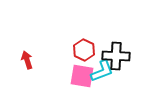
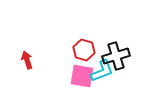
red hexagon: rotated 10 degrees counterclockwise
black cross: rotated 20 degrees counterclockwise
